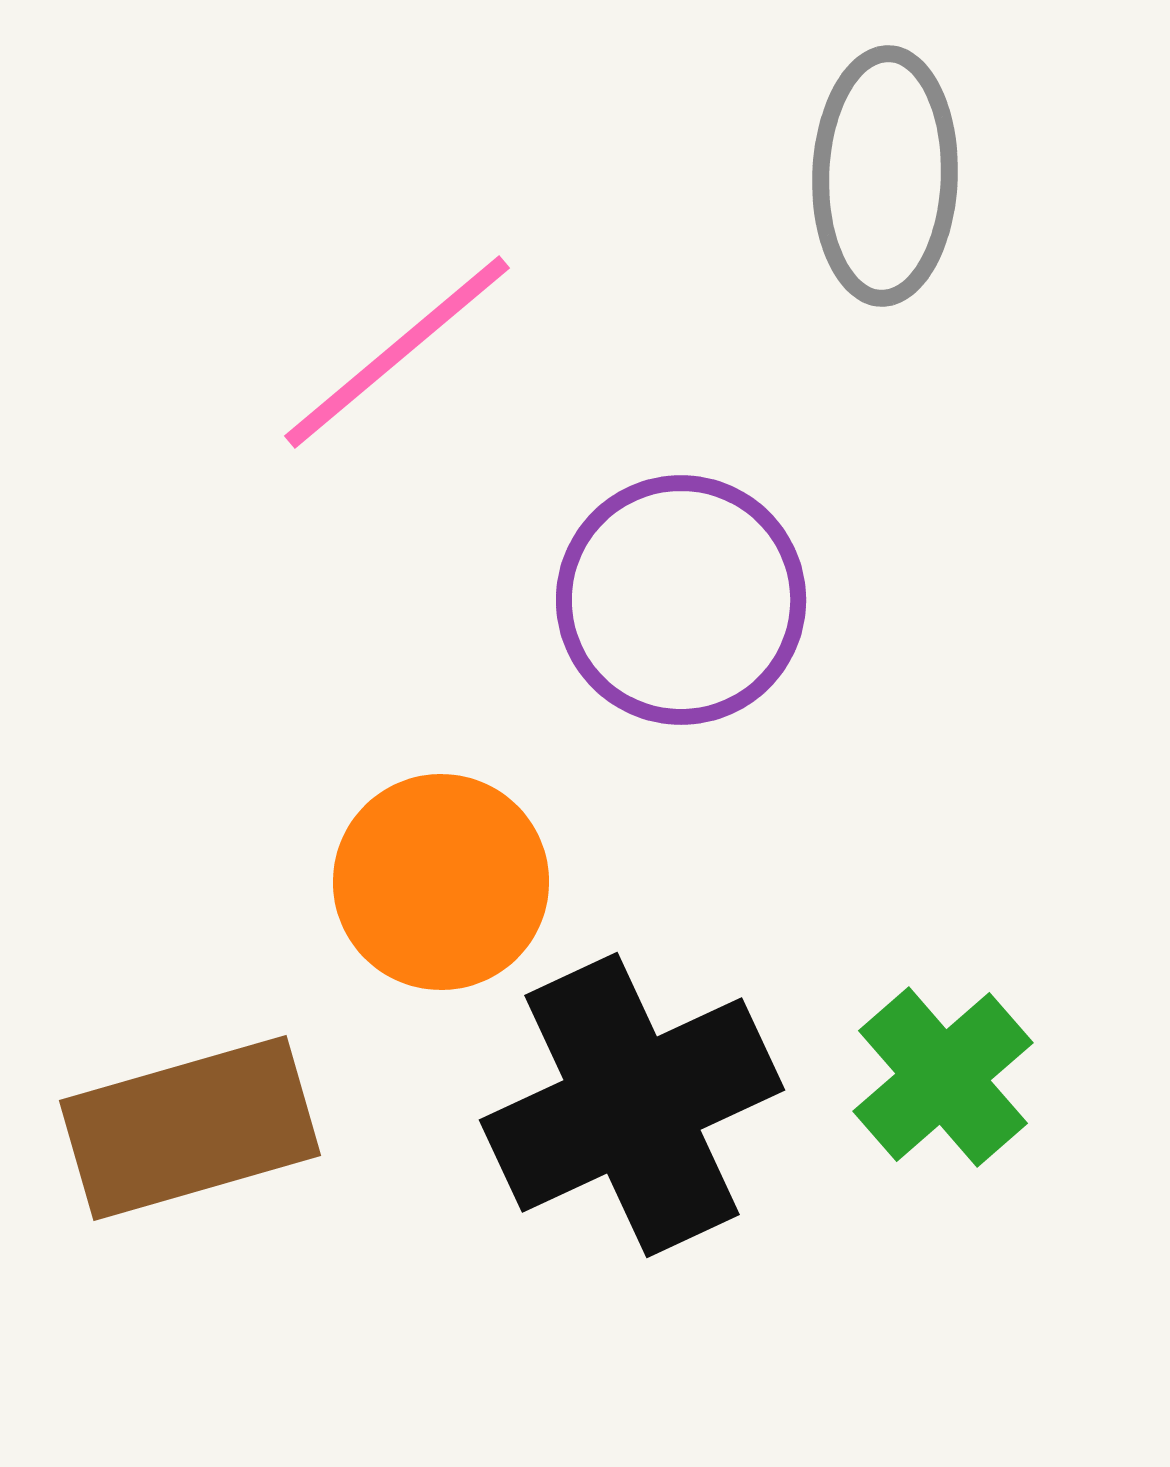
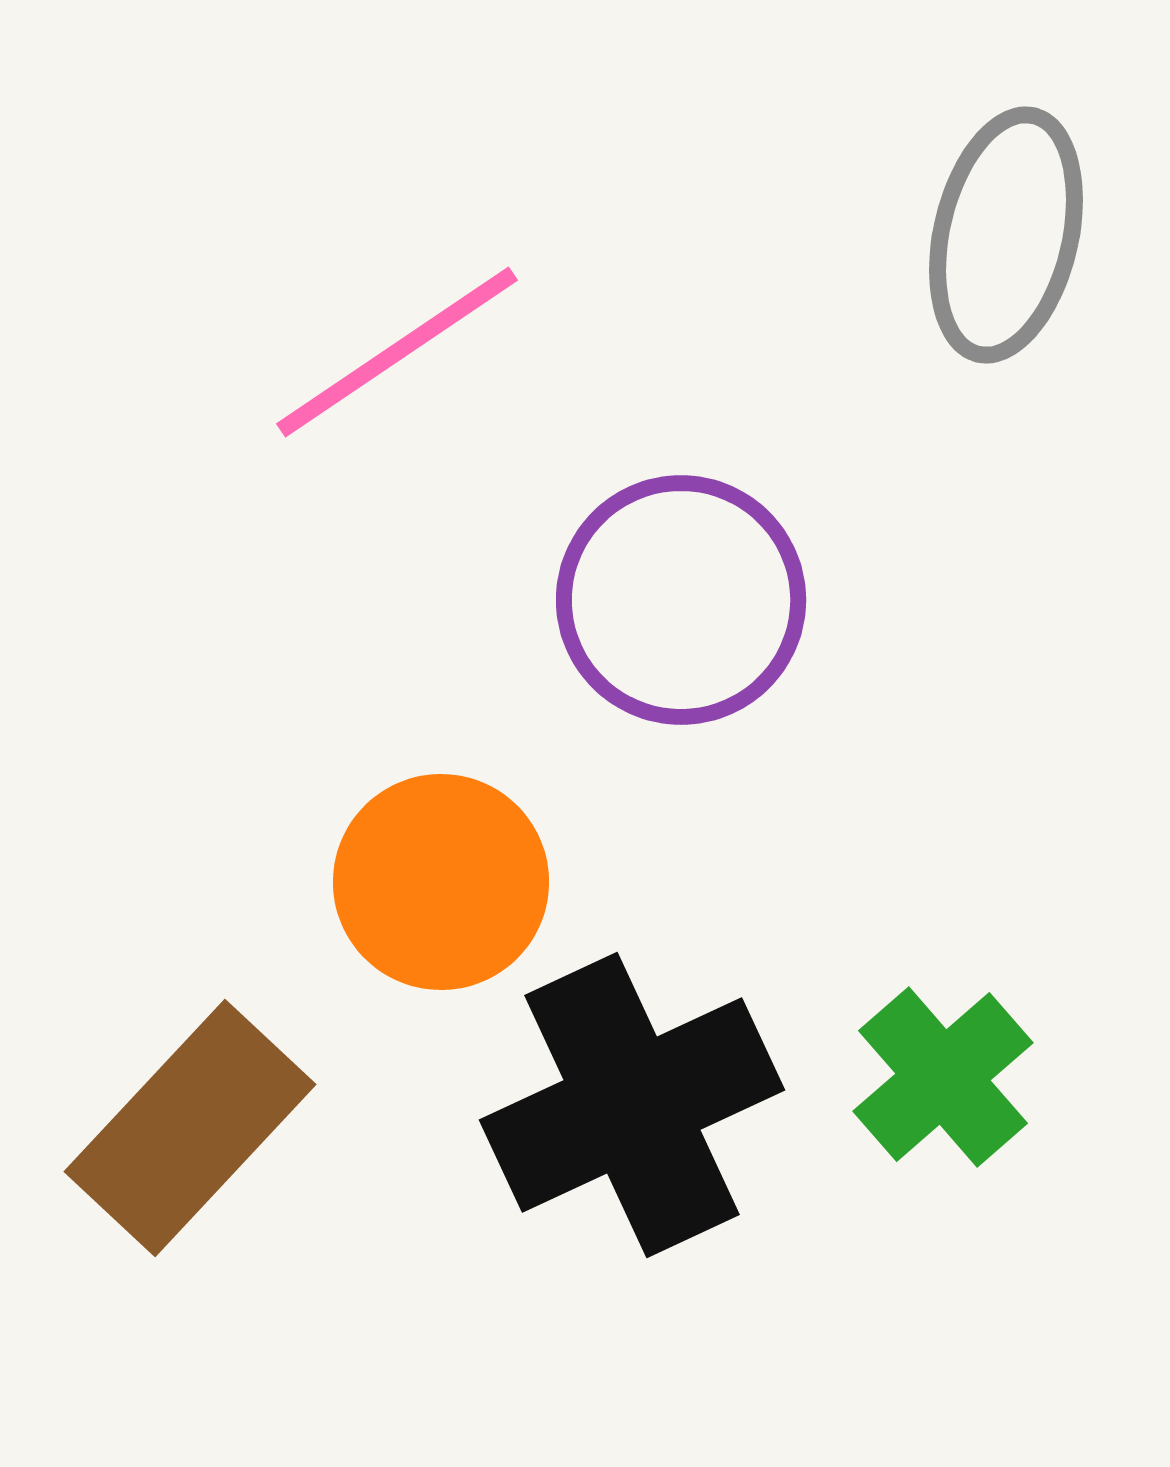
gray ellipse: moved 121 px right, 59 px down; rotated 11 degrees clockwise
pink line: rotated 6 degrees clockwise
brown rectangle: rotated 31 degrees counterclockwise
